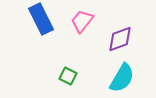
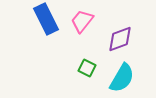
blue rectangle: moved 5 px right
green square: moved 19 px right, 8 px up
